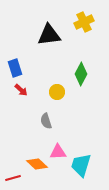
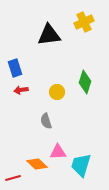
green diamond: moved 4 px right, 8 px down; rotated 10 degrees counterclockwise
red arrow: rotated 128 degrees clockwise
